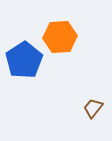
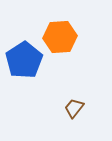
brown trapezoid: moved 19 px left
